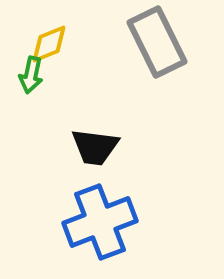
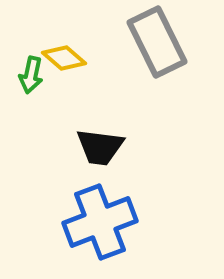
yellow diamond: moved 15 px right, 14 px down; rotated 63 degrees clockwise
black trapezoid: moved 5 px right
